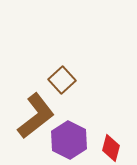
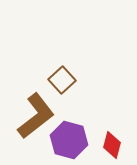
purple hexagon: rotated 12 degrees counterclockwise
red diamond: moved 1 px right, 3 px up
